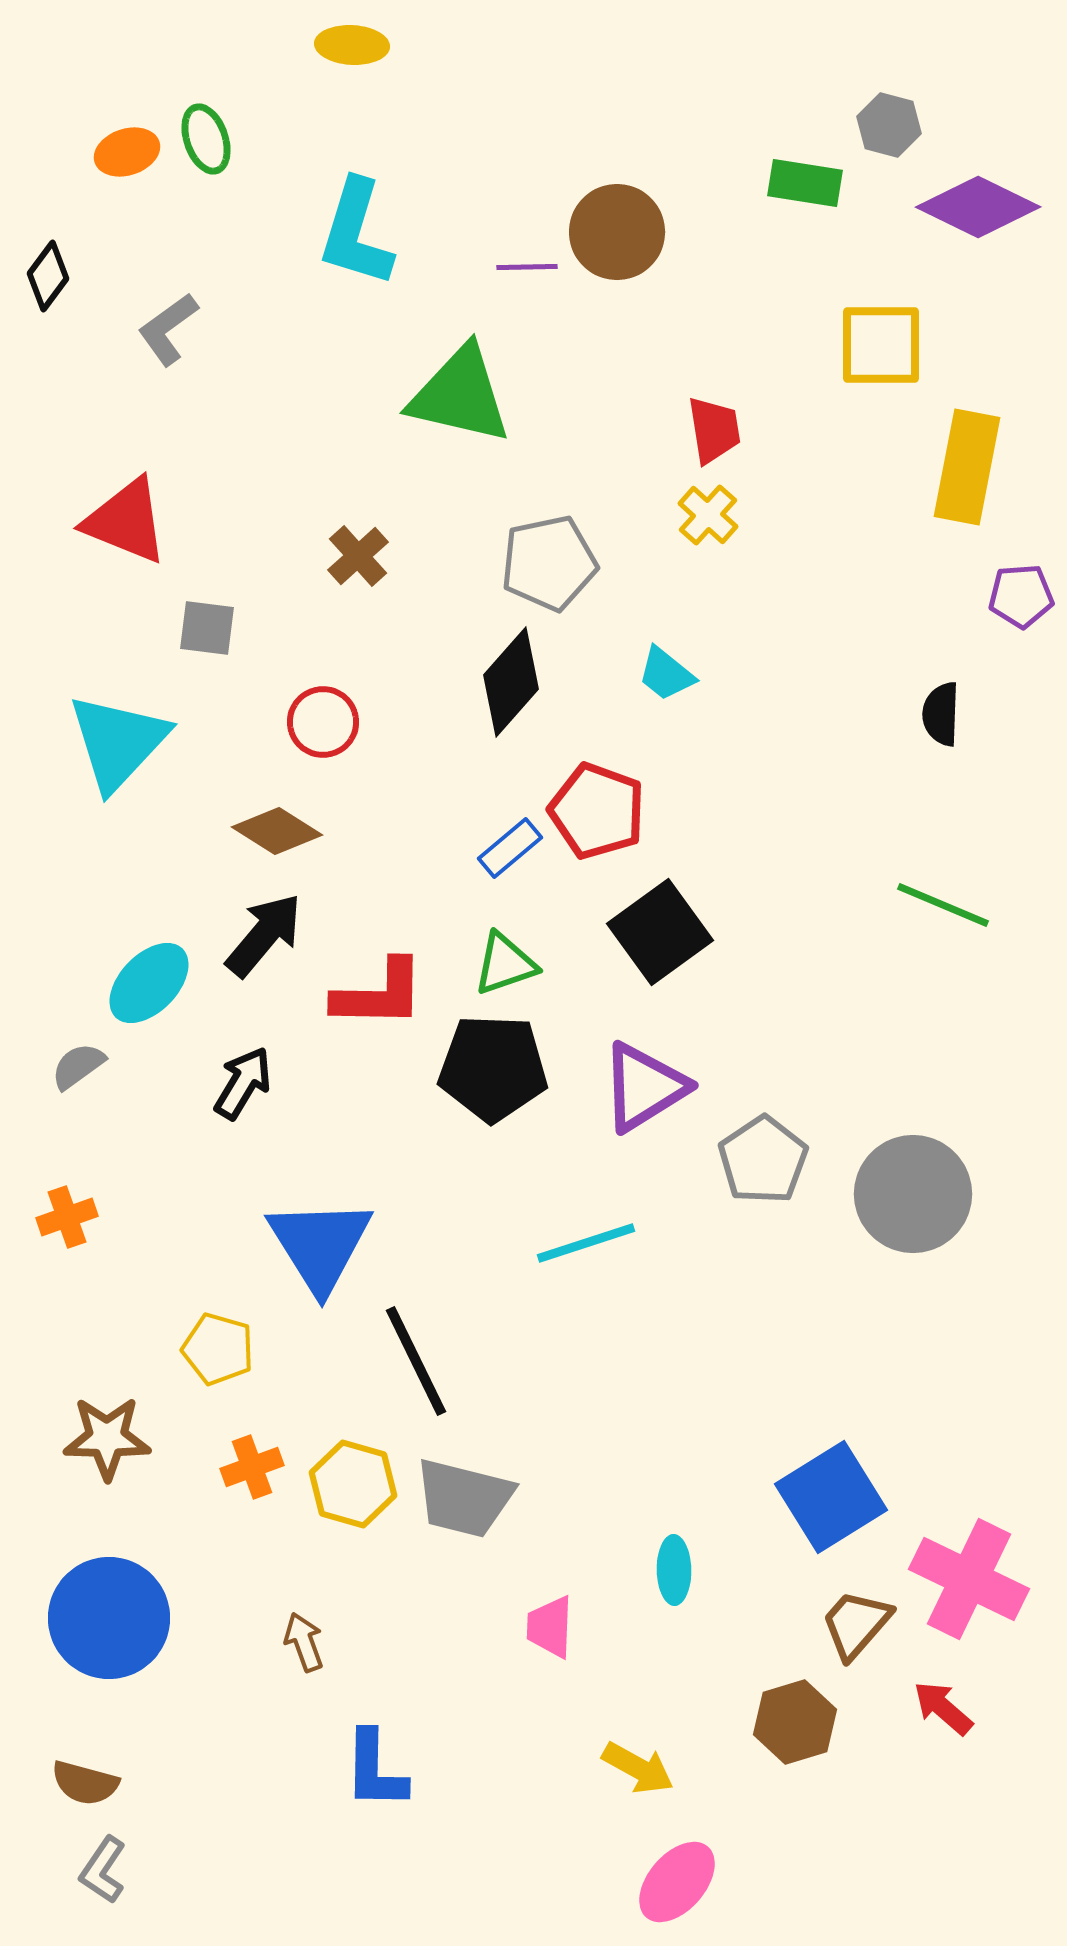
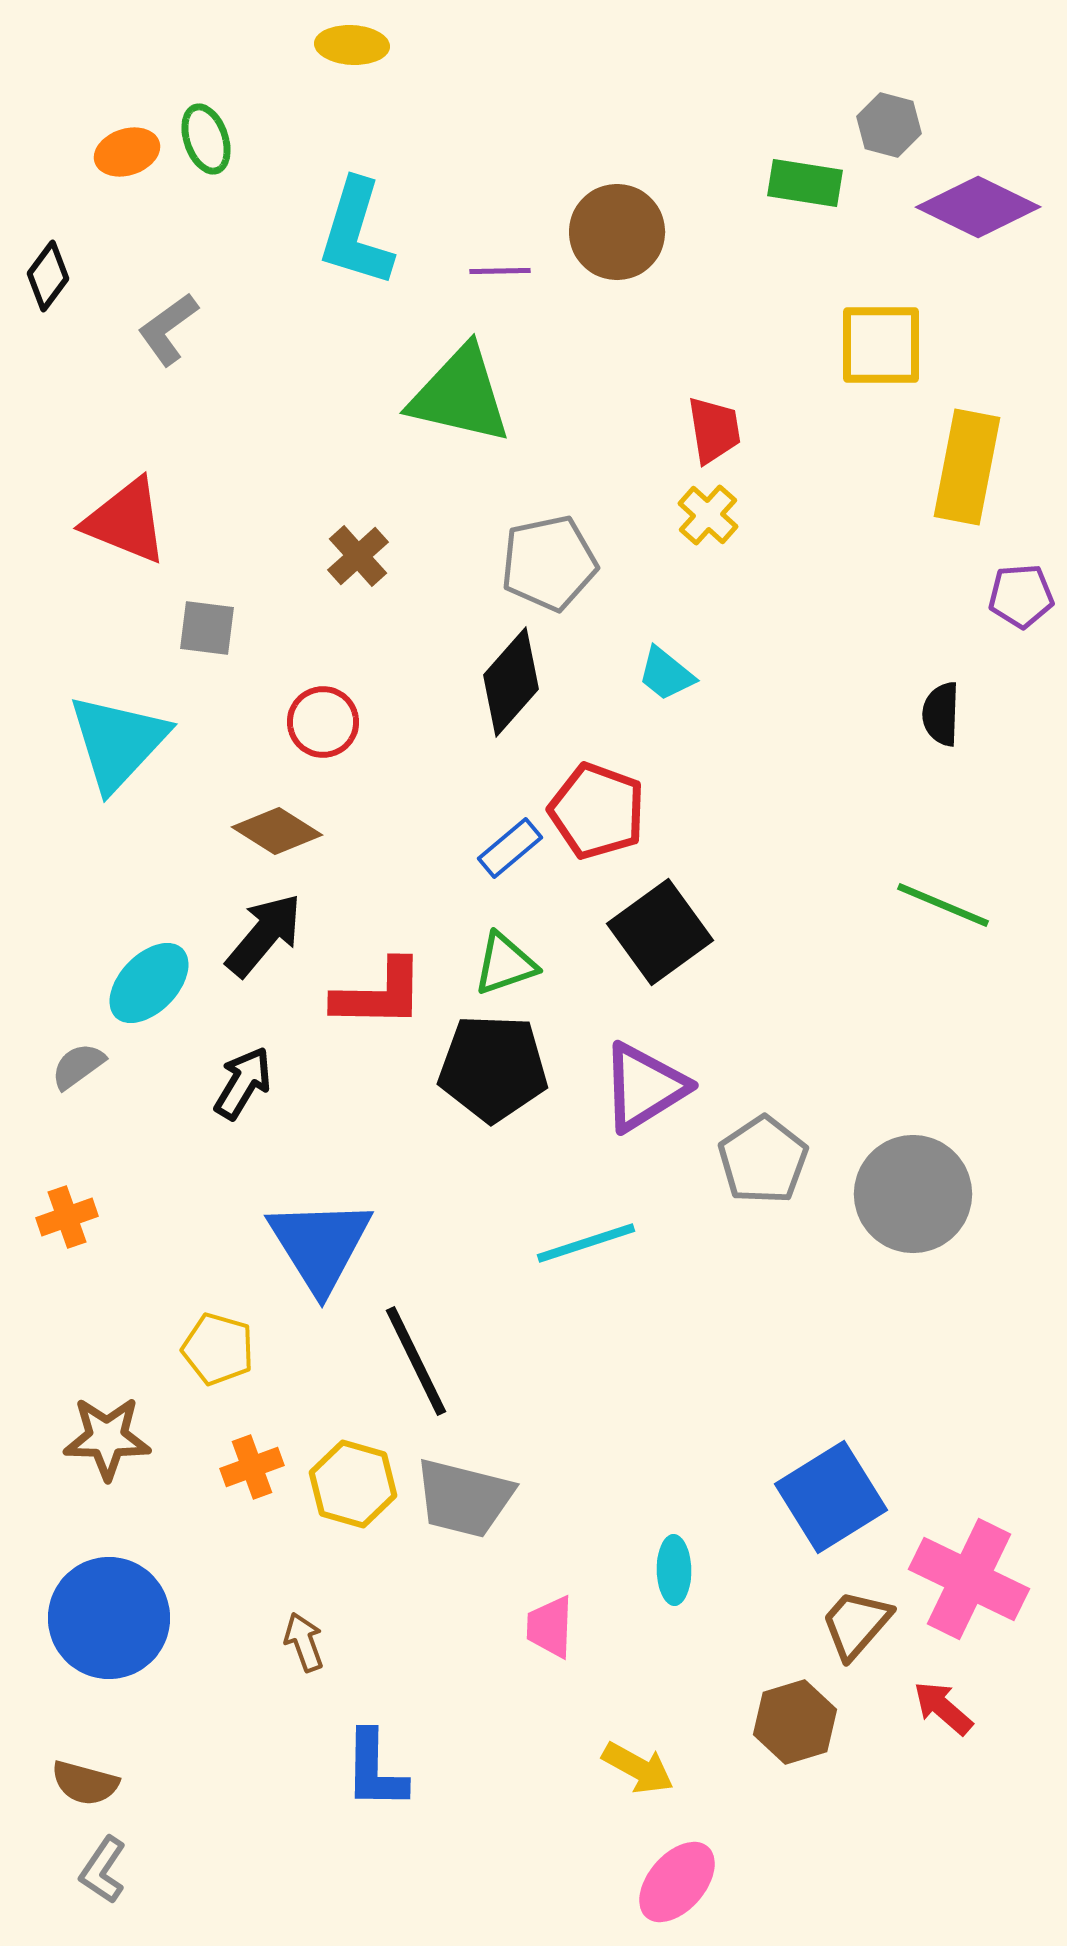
purple line at (527, 267): moved 27 px left, 4 px down
